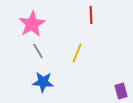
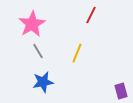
red line: rotated 30 degrees clockwise
blue star: rotated 15 degrees counterclockwise
